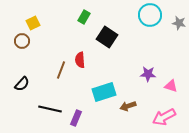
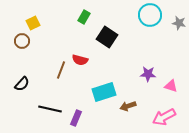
red semicircle: rotated 70 degrees counterclockwise
